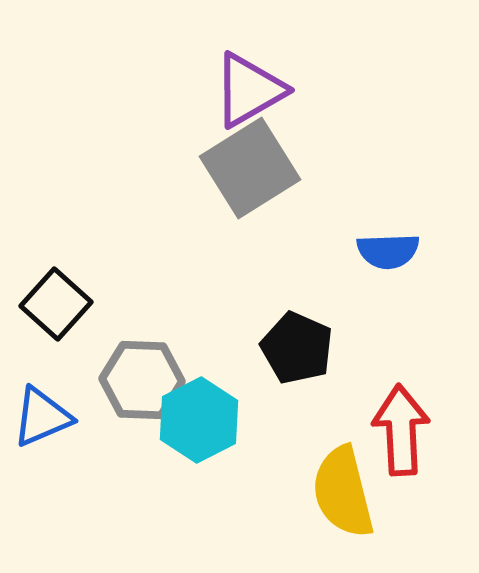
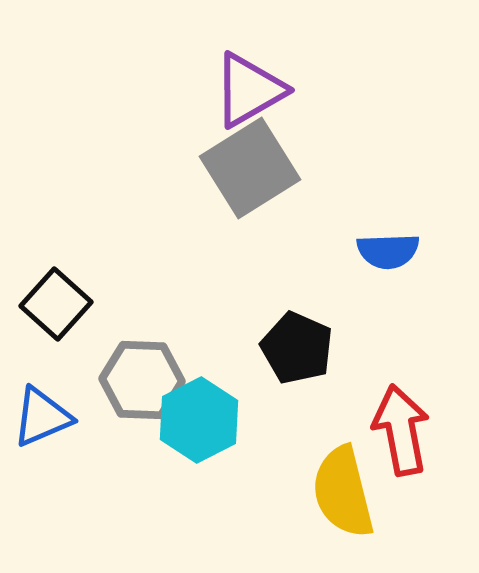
red arrow: rotated 8 degrees counterclockwise
